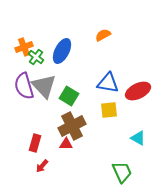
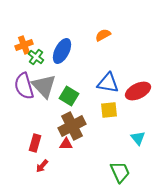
orange cross: moved 2 px up
cyan triangle: rotated 21 degrees clockwise
green trapezoid: moved 2 px left
